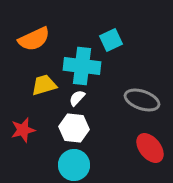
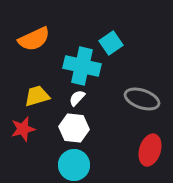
cyan square: moved 3 px down; rotated 10 degrees counterclockwise
cyan cross: rotated 6 degrees clockwise
yellow trapezoid: moved 7 px left, 11 px down
gray ellipse: moved 1 px up
red star: moved 1 px up
red ellipse: moved 2 px down; rotated 56 degrees clockwise
